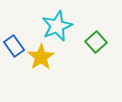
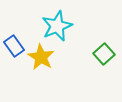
green square: moved 8 px right, 12 px down
yellow star: rotated 8 degrees counterclockwise
